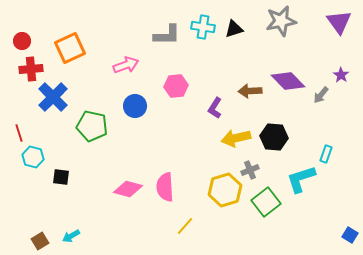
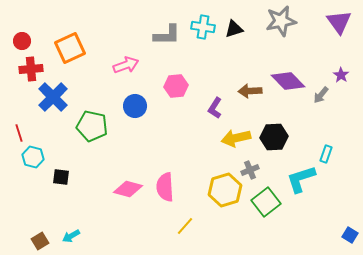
black hexagon: rotated 8 degrees counterclockwise
